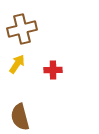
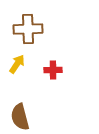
brown cross: moved 6 px right; rotated 12 degrees clockwise
